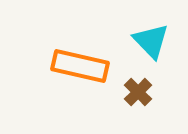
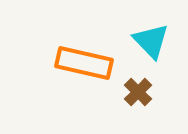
orange rectangle: moved 4 px right, 3 px up
